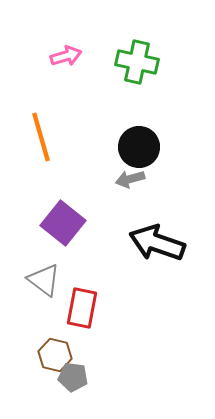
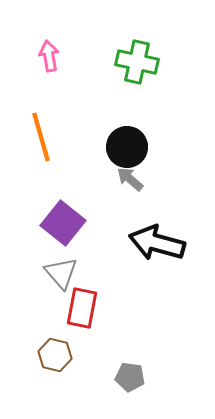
pink arrow: moved 17 px left; rotated 84 degrees counterclockwise
black circle: moved 12 px left
gray arrow: rotated 56 degrees clockwise
black arrow: rotated 4 degrees counterclockwise
gray triangle: moved 17 px right, 7 px up; rotated 12 degrees clockwise
gray pentagon: moved 57 px right
